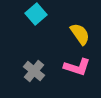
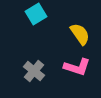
cyan square: rotated 10 degrees clockwise
